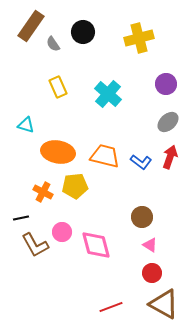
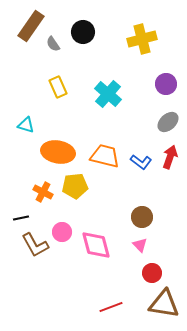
yellow cross: moved 3 px right, 1 px down
pink triangle: moved 10 px left; rotated 14 degrees clockwise
brown triangle: rotated 20 degrees counterclockwise
